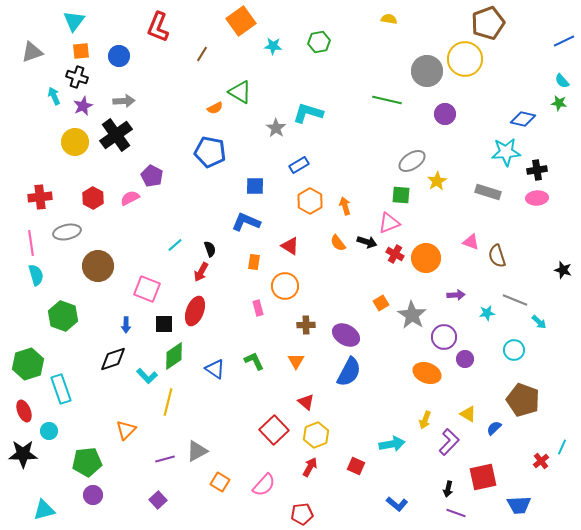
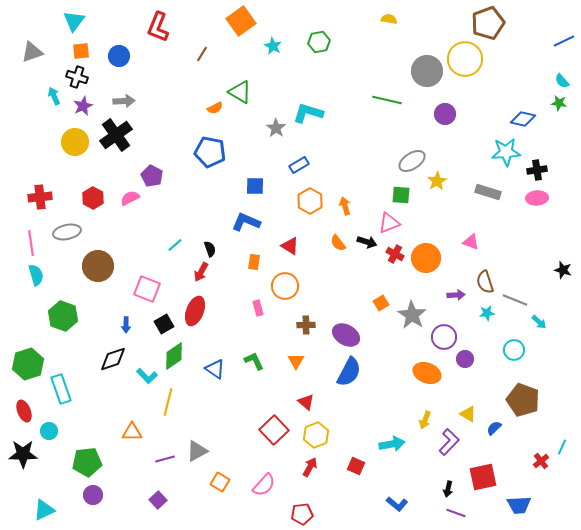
cyan star at (273, 46): rotated 24 degrees clockwise
brown semicircle at (497, 256): moved 12 px left, 26 px down
black square at (164, 324): rotated 30 degrees counterclockwise
orange triangle at (126, 430): moved 6 px right, 2 px down; rotated 45 degrees clockwise
cyan triangle at (44, 510): rotated 10 degrees counterclockwise
